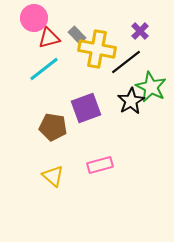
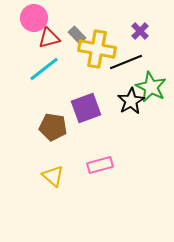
black line: rotated 16 degrees clockwise
